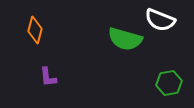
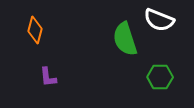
white semicircle: moved 1 px left
green semicircle: rotated 56 degrees clockwise
green hexagon: moved 9 px left, 6 px up; rotated 10 degrees clockwise
